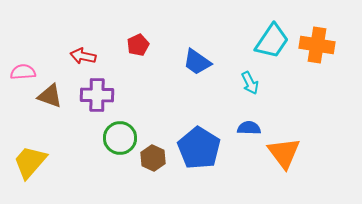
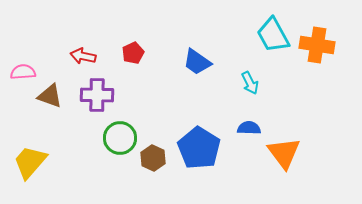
cyan trapezoid: moved 1 px right, 6 px up; rotated 117 degrees clockwise
red pentagon: moved 5 px left, 8 px down
